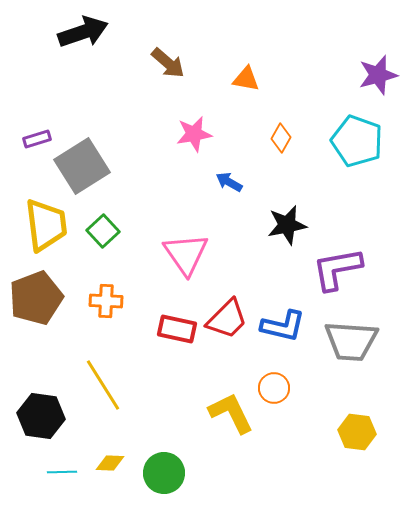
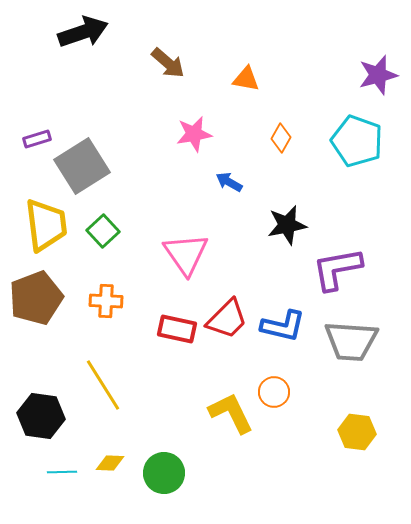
orange circle: moved 4 px down
